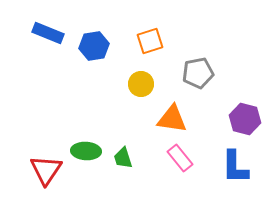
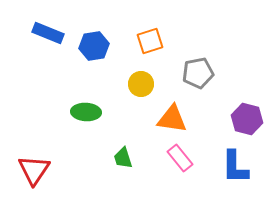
purple hexagon: moved 2 px right
green ellipse: moved 39 px up
red triangle: moved 12 px left
